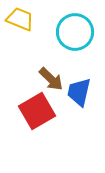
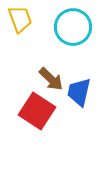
yellow trapezoid: rotated 48 degrees clockwise
cyan circle: moved 2 px left, 5 px up
red square: rotated 27 degrees counterclockwise
